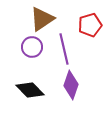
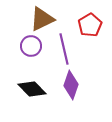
brown triangle: rotated 8 degrees clockwise
red pentagon: rotated 15 degrees counterclockwise
purple circle: moved 1 px left, 1 px up
black diamond: moved 2 px right, 1 px up
